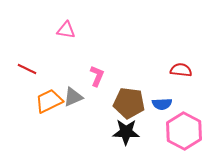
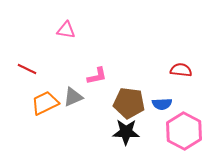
pink L-shape: rotated 55 degrees clockwise
orange trapezoid: moved 4 px left, 2 px down
